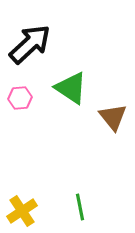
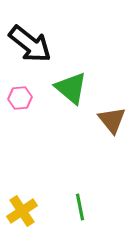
black arrow: rotated 81 degrees clockwise
green triangle: rotated 6 degrees clockwise
brown triangle: moved 1 px left, 3 px down
